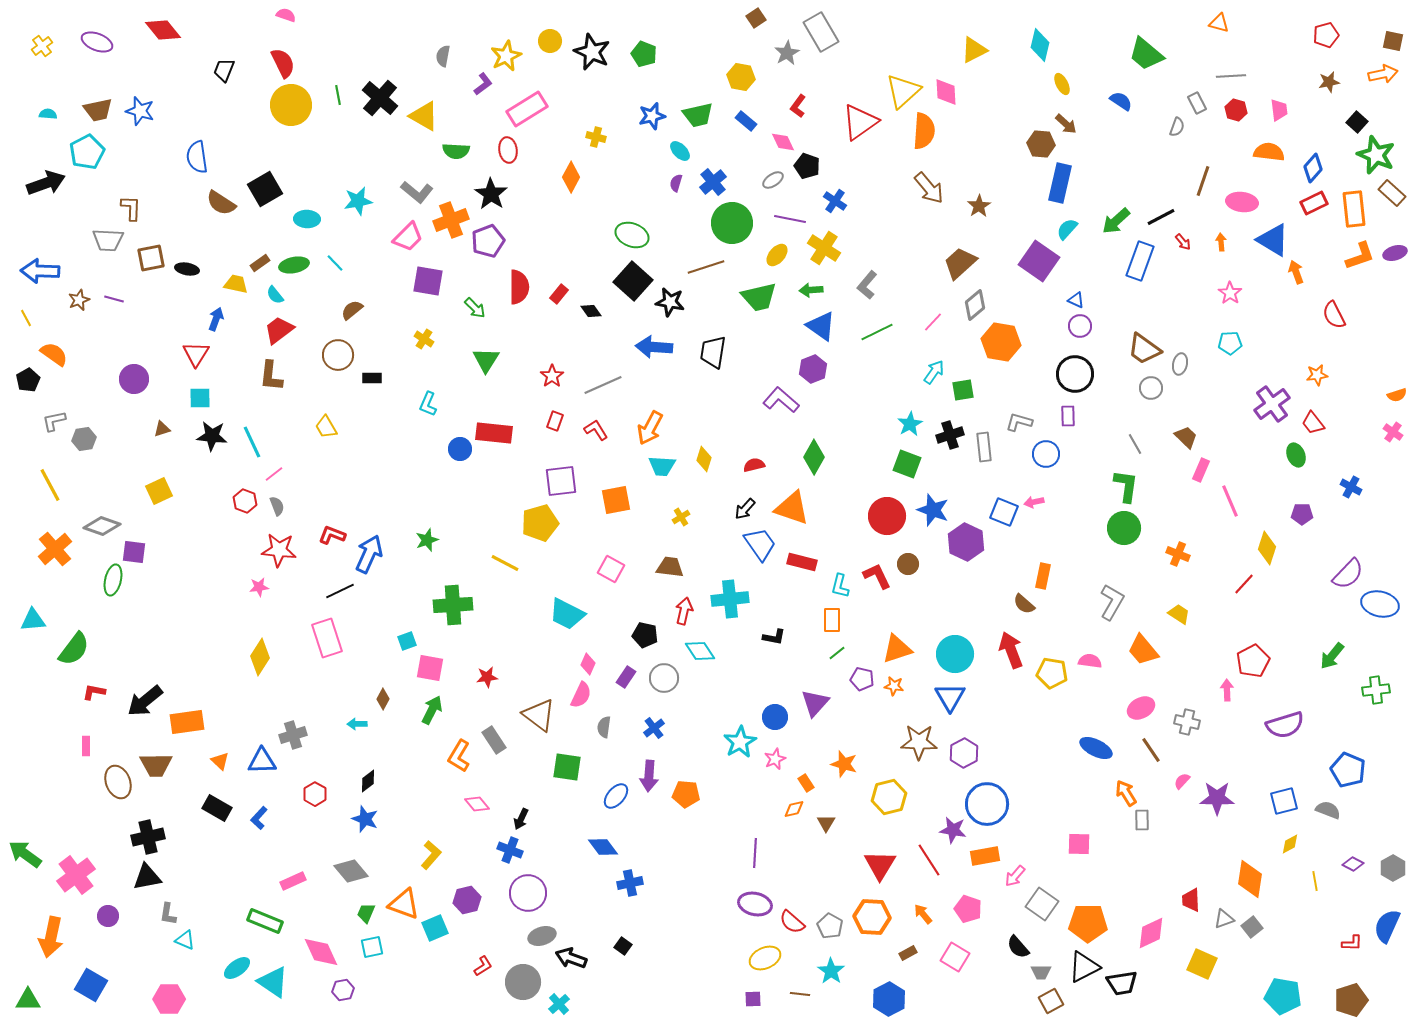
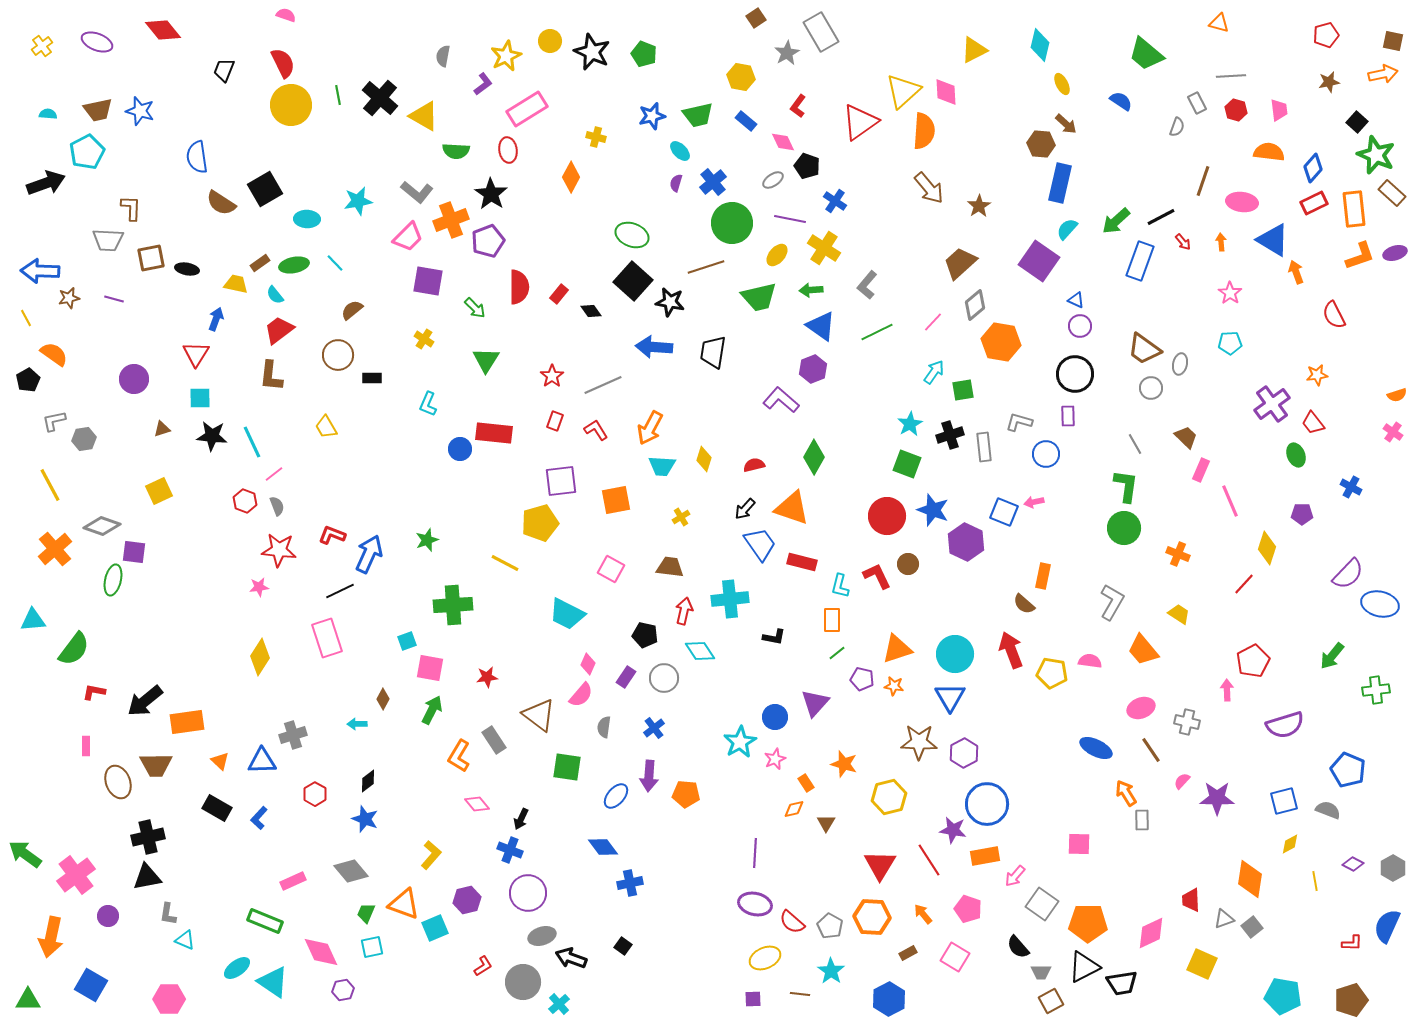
brown star at (79, 300): moved 10 px left, 2 px up; rotated 10 degrees clockwise
pink semicircle at (581, 695): rotated 16 degrees clockwise
pink ellipse at (1141, 708): rotated 8 degrees clockwise
